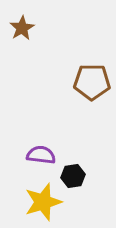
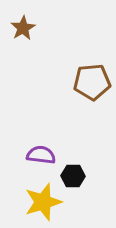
brown star: moved 1 px right
brown pentagon: rotated 6 degrees counterclockwise
black hexagon: rotated 10 degrees clockwise
